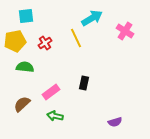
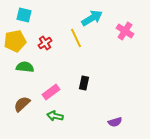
cyan square: moved 2 px left, 1 px up; rotated 21 degrees clockwise
